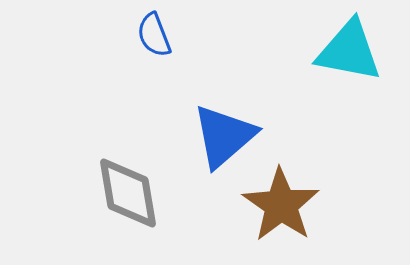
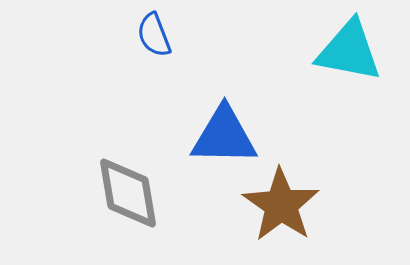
blue triangle: rotated 42 degrees clockwise
